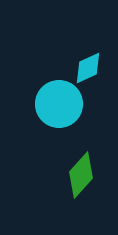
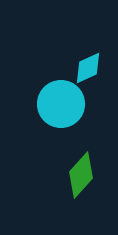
cyan circle: moved 2 px right
